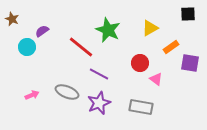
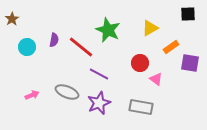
brown star: rotated 16 degrees clockwise
purple semicircle: moved 12 px right, 9 px down; rotated 136 degrees clockwise
